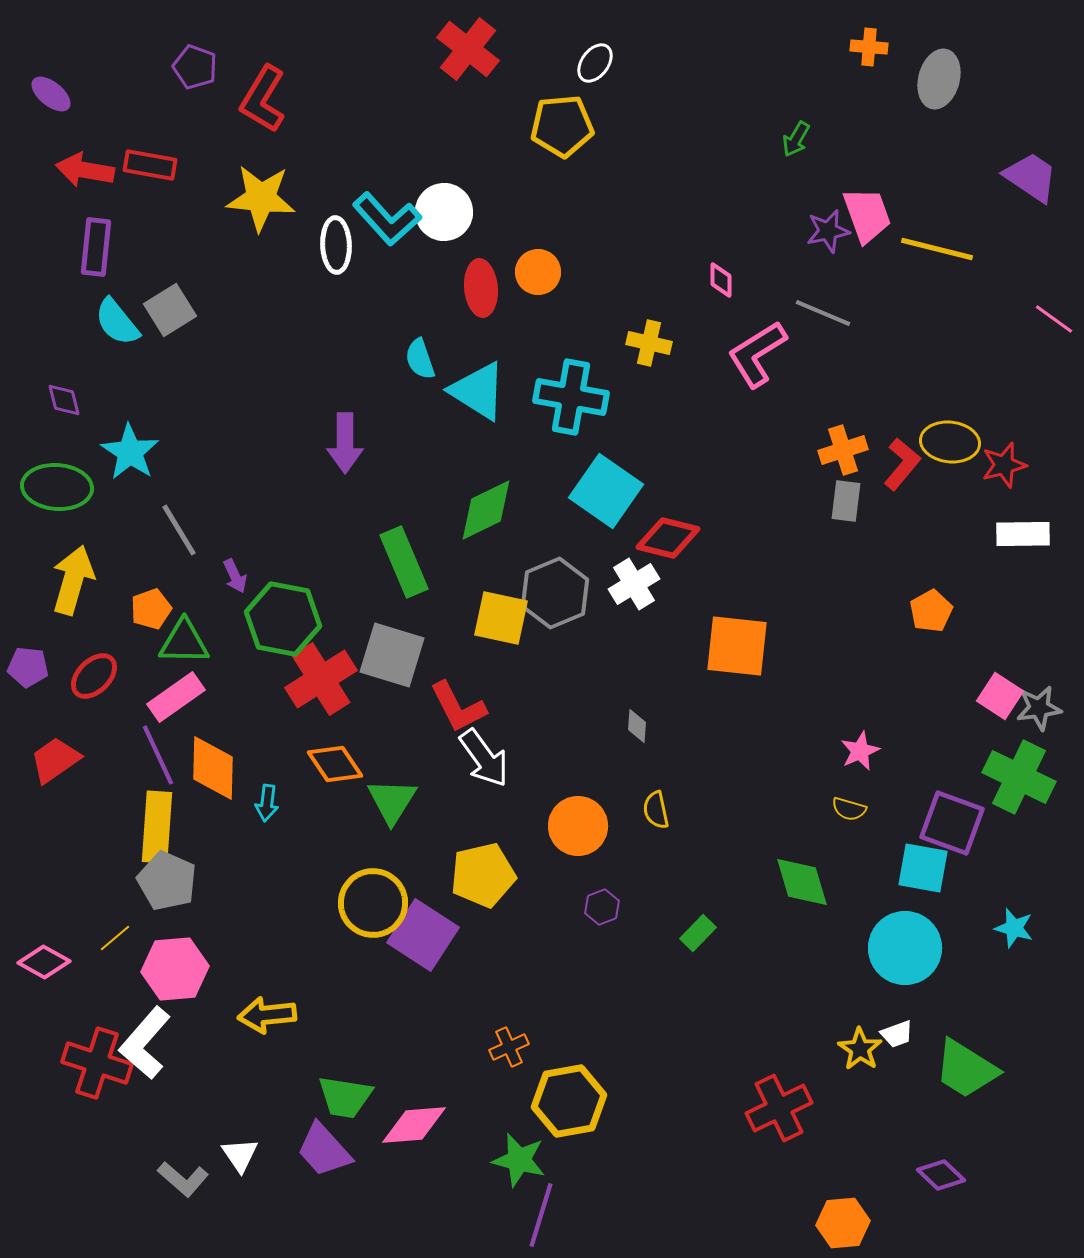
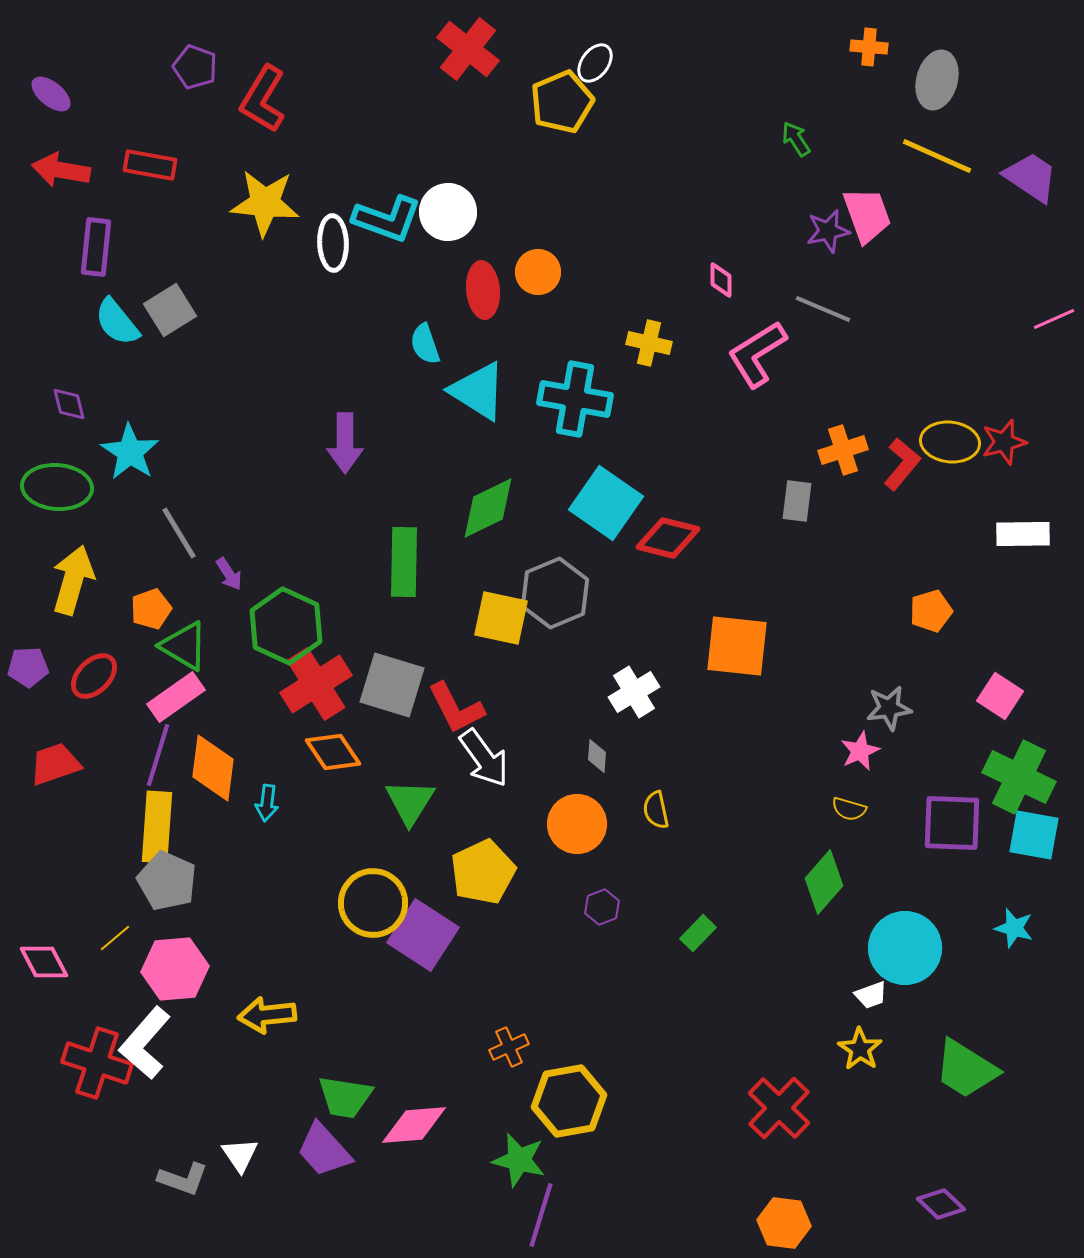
gray ellipse at (939, 79): moved 2 px left, 1 px down
yellow pentagon at (562, 126): moved 24 px up; rotated 18 degrees counterclockwise
green arrow at (796, 139): rotated 117 degrees clockwise
red arrow at (85, 170): moved 24 px left
yellow star at (261, 198): moved 4 px right, 5 px down
white circle at (444, 212): moved 4 px right
cyan L-shape at (387, 219): rotated 28 degrees counterclockwise
white ellipse at (336, 245): moved 3 px left, 2 px up
yellow line at (937, 249): moved 93 px up; rotated 10 degrees clockwise
red ellipse at (481, 288): moved 2 px right, 2 px down
gray line at (823, 313): moved 4 px up
pink line at (1054, 319): rotated 60 degrees counterclockwise
cyan semicircle at (420, 359): moved 5 px right, 15 px up
cyan cross at (571, 397): moved 4 px right, 2 px down
purple diamond at (64, 400): moved 5 px right, 4 px down
red star at (1004, 465): moved 23 px up
cyan square at (606, 491): moved 12 px down
gray rectangle at (846, 501): moved 49 px left
green diamond at (486, 510): moved 2 px right, 2 px up
gray line at (179, 530): moved 3 px down
green rectangle at (404, 562): rotated 24 degrees clockwise
purple arrow at (235, 576): moved 6 px left, 2 px up; rotated 8 degrees counterclockwise
white cross at (634, 584): moved 108 px down
orange pentagon at (931, 611): rotated 12 degrees clockwise
green hexagon at (283, 619): moved 3 px right, 7 px down; rotated 14 degrees clockwise
green triangle at (184, 642): moved 4 px down; rotated 30 degrees clockwise
gray square at (392, 655): moved 30 px down
purple pentagon at (28, 667): rotated 9 degrees counterclockwise
red cross at (321, 679): moved 5 px left, 5 px down
red L-shape at (458, 707): moved 2 px left, 1 px down
gray star at (1039, 708): moved 150 px left
gray diamond at (637, 726): moved 40 px left, 30 px down
purple line at (158, 755): rotated 42 degrees clockwise
red trapezoid at (55, 760): moved 4 px down; rotated 16 degrees clockwise
orange diamond at (335, 764): moved 2 px left, 12 px up
orange diamond at (213, 768): rotated 6 degrees clockwise
green triangle at (392, 801): moved 18 px right, 1 px down
purple square at (952, 823): rotated 18 degrees counterclockwise
orange circle at (578, 826): moved 1 px left, 2 px up
cyan square at (923, 868): moved 111 px right, 33 px up
yellow pentagon at (483, 875): moved 3 px up; rotated 12 degrees counterclockwise
green diamond at (802, 882): moved 22 px right; rotated 58 degrees clockwise
pink diamond at (44, 962): rotated 33 degrees clockwise
white trapezoid at (897, 1034): moved 26 px left, 39 px up
red cross at (779, 1108): rotated 20 degrees counterclockwise
purple diamond at (941, 1175): moved 29 px down
gray L-shape at (183, 1179): rotated 21 degrees counterclockwise
orange hexagon at (843, 1223): moved 59 px left; rotated 12 degrees clockwise
